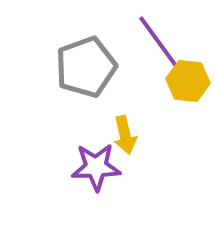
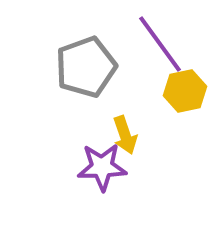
yellow hexagon: moved 3 px left, 10 px down; rotated 18 degrees counterclockwise
yellow arrow: rotated 6 degrees counterclockwise
purple star: moved 6 px right
